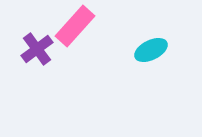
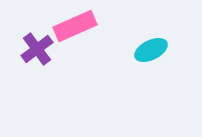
pink rectangle: rotated 24 degrees clockwise
